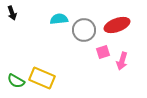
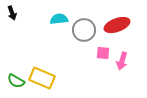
pink square: moved 1 px down; rotated 24 degrees clockwise
